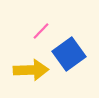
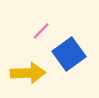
yellow arrow: moved 3 px left, 3 px down
